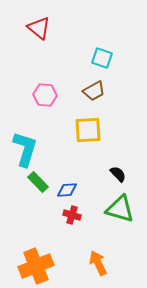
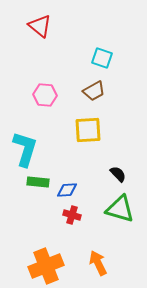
red triangle: moved 1 px right, 2 px up
green rectangle: rotated 40 degrees counterclockwise
orange cross: moved 10 px right
